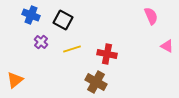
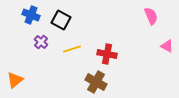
black square: moved 2 px left
